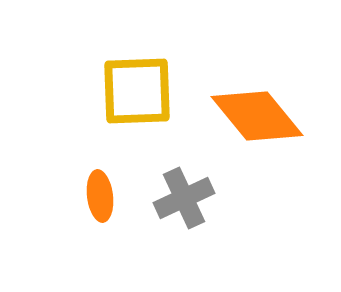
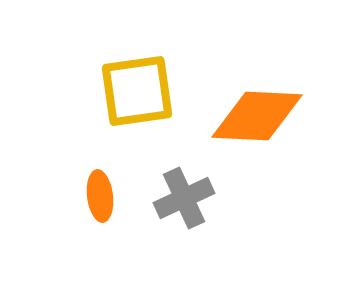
yellow square: rotated 6 degrees counterclockwise
orange diamond: rotated 48 degrees counterclockwise
